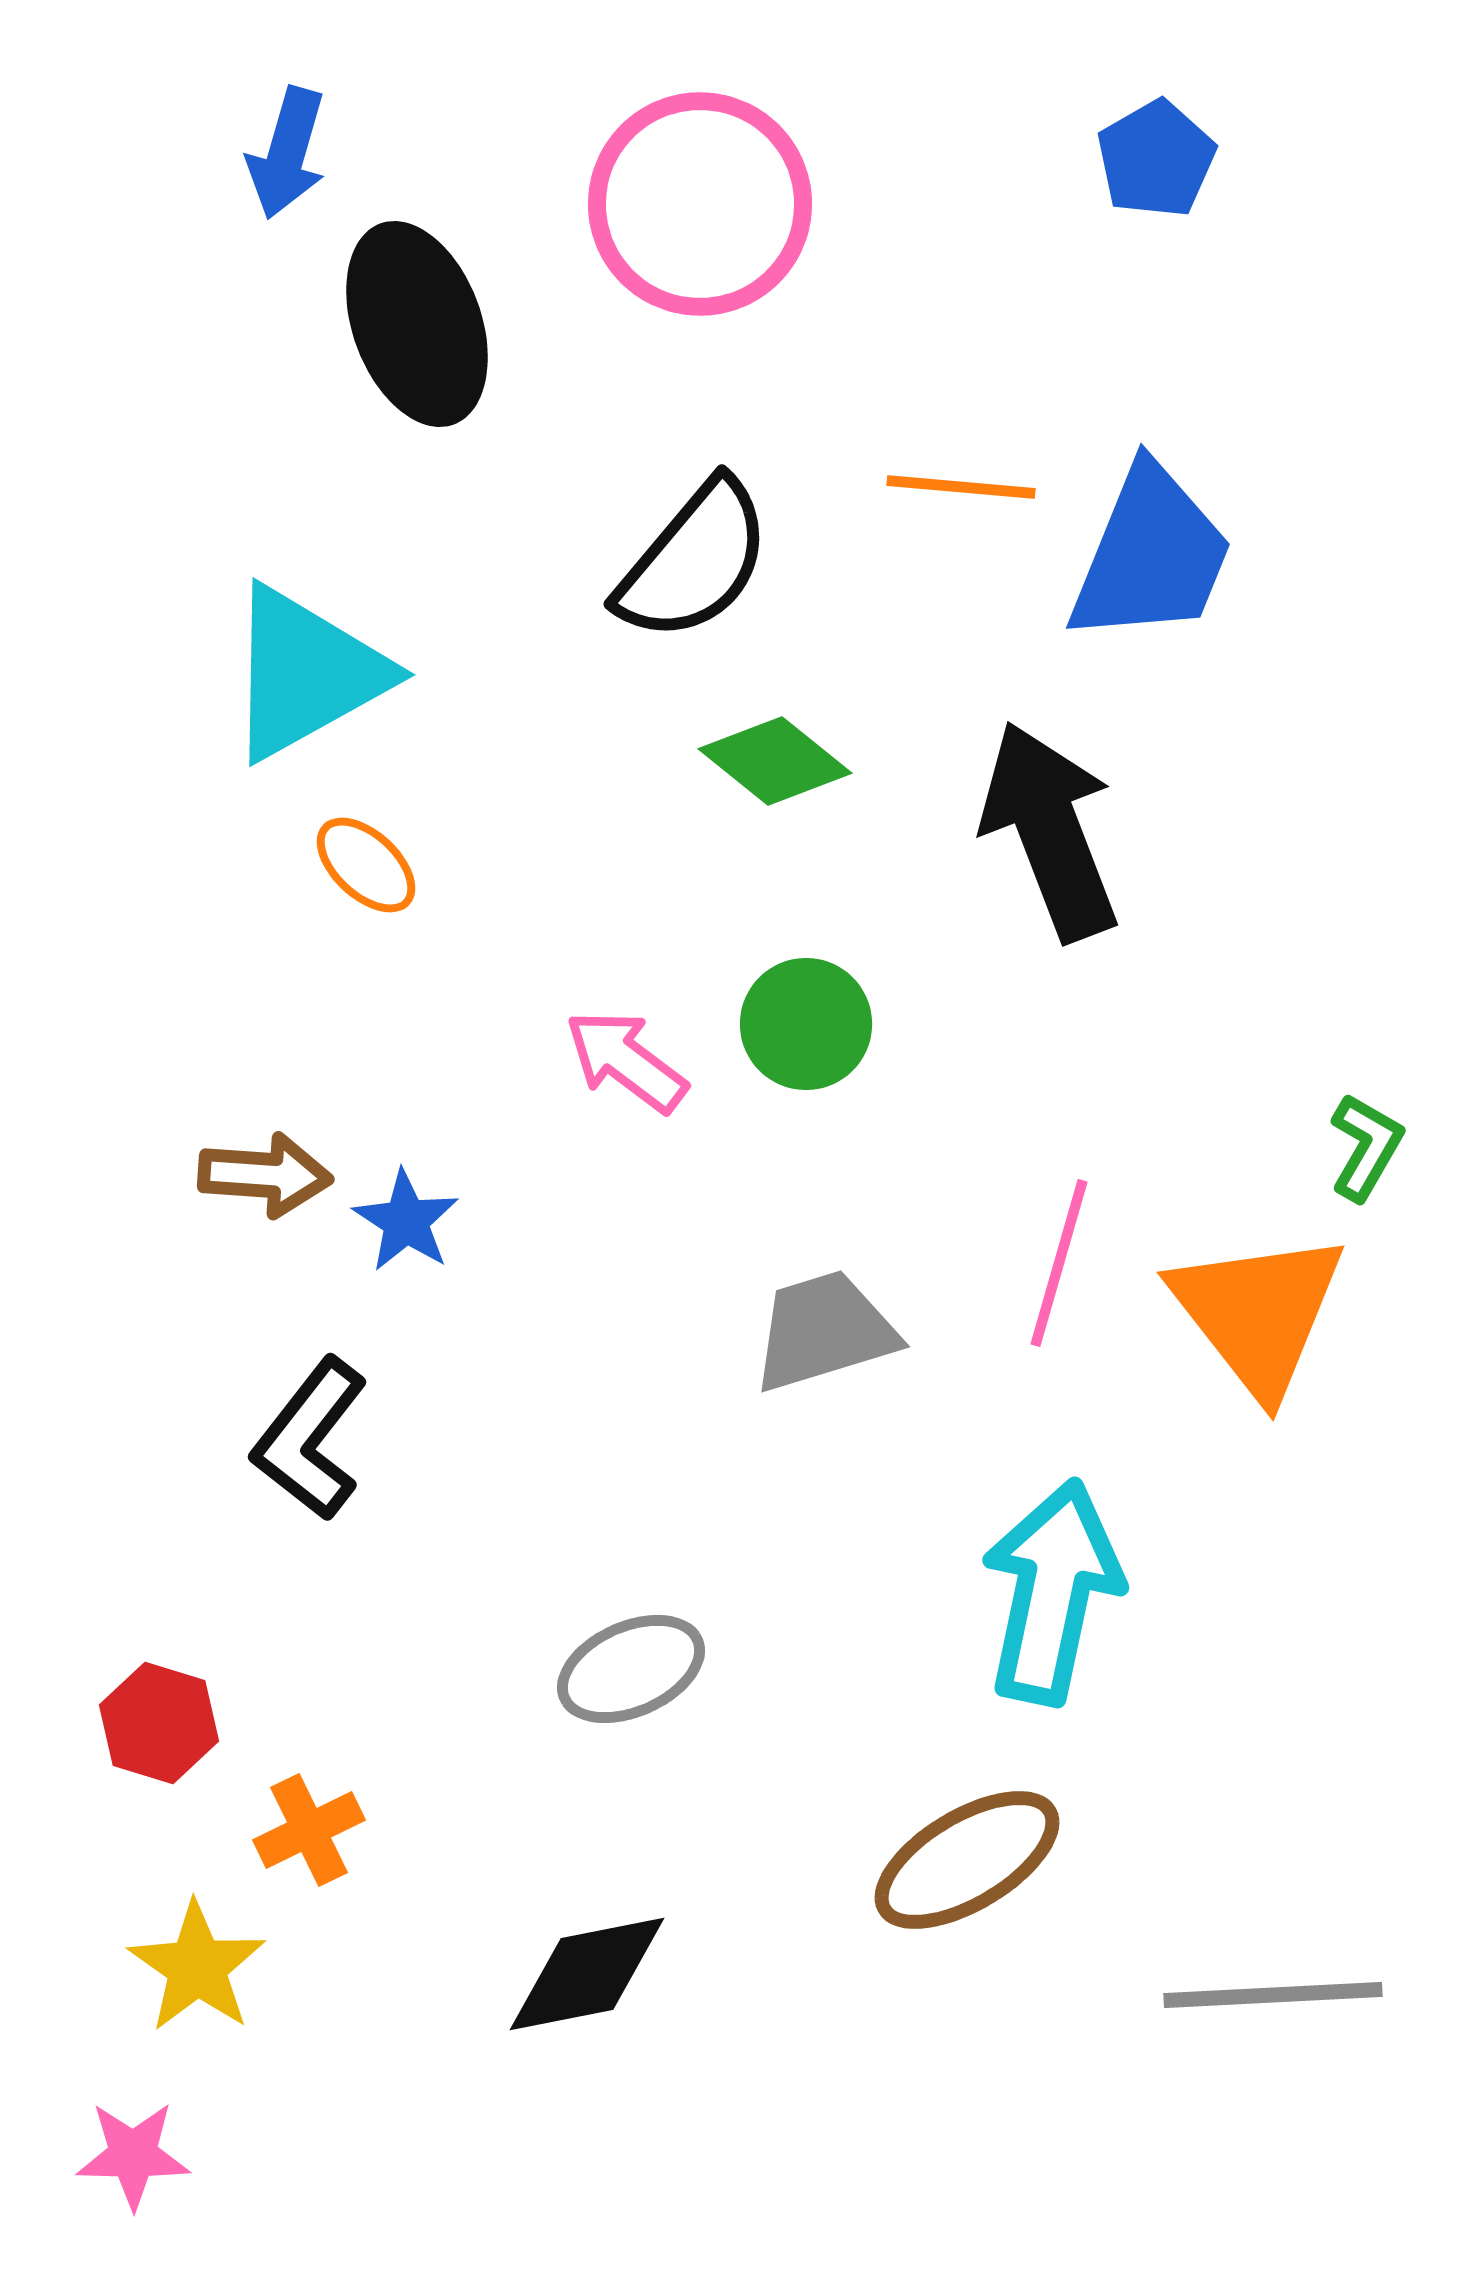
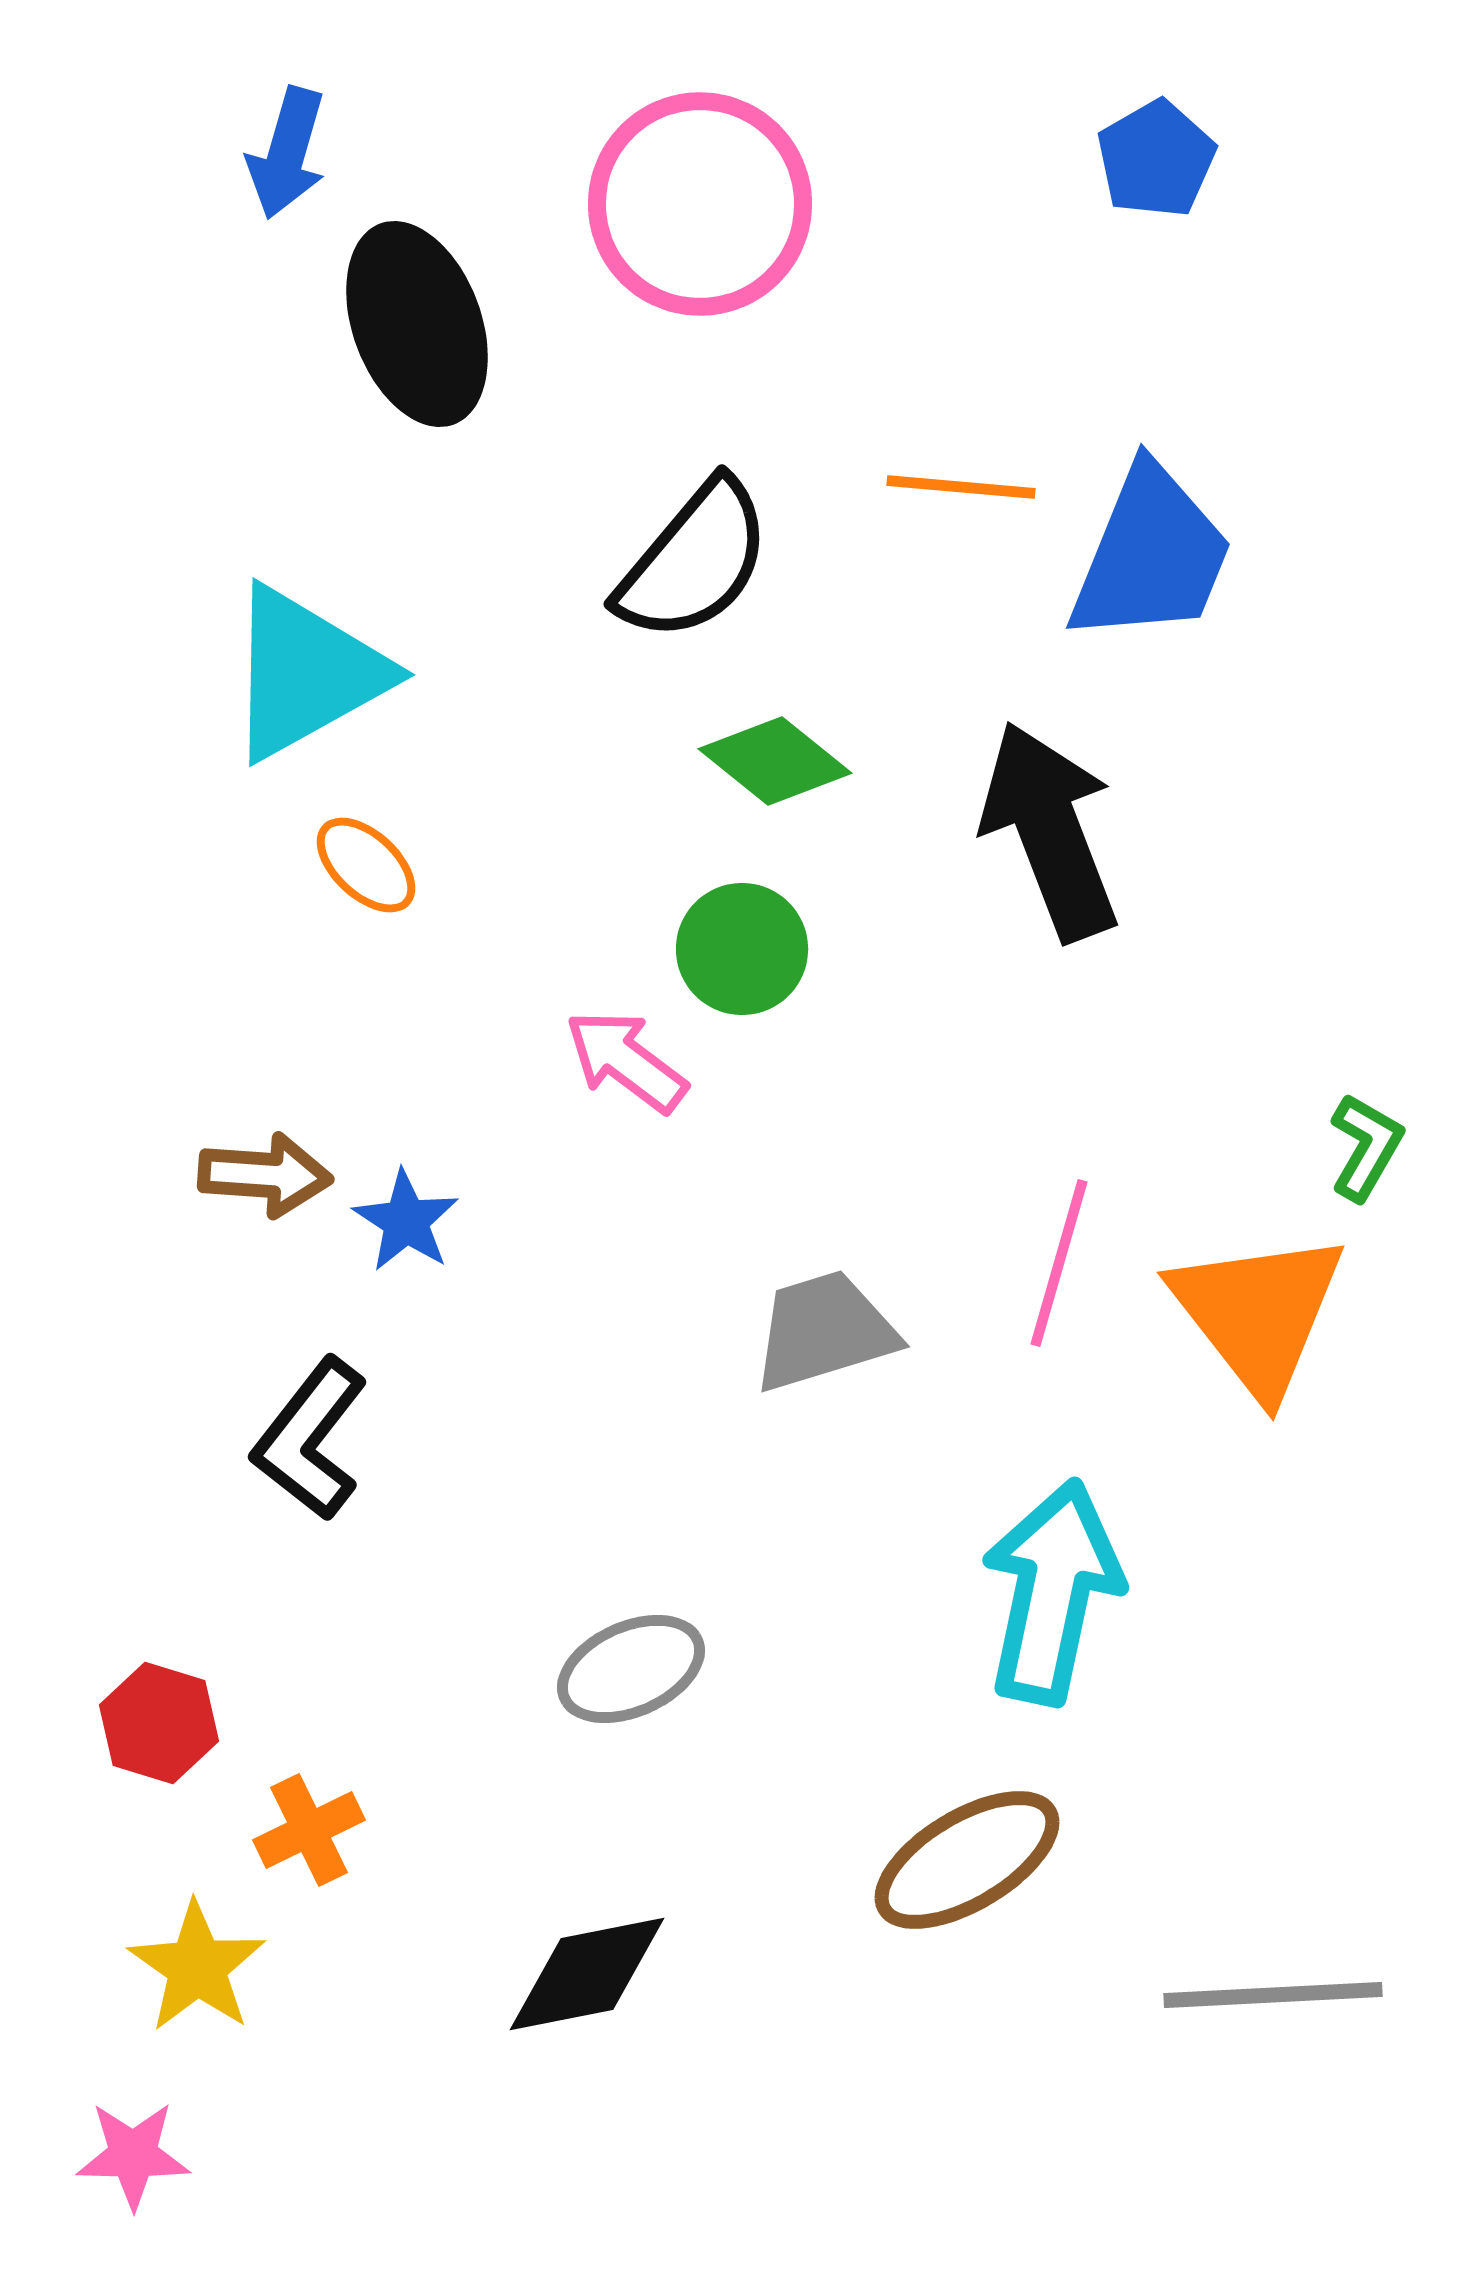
green circle: moved 64 px left, 75 px up
